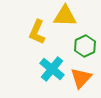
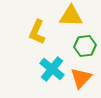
yellow triangle: moved 6 px right
green hexagon: rotated 20 degrees clockwise
